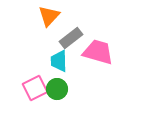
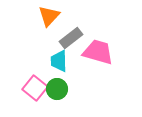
pink square: rotated 25 degrees counterclockwise
